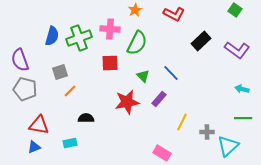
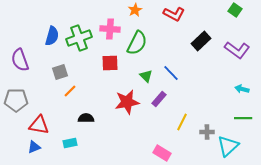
green triangle: moved 3 px right
gray pentagon: moved 9 px left, 11 px down; rotated 15 degrees counterclockwise
